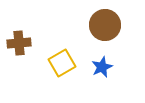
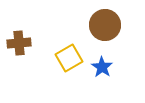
yellow square: moved 7 px right, 5 px up
blue star: rotated 15 degrees counterclockwise
